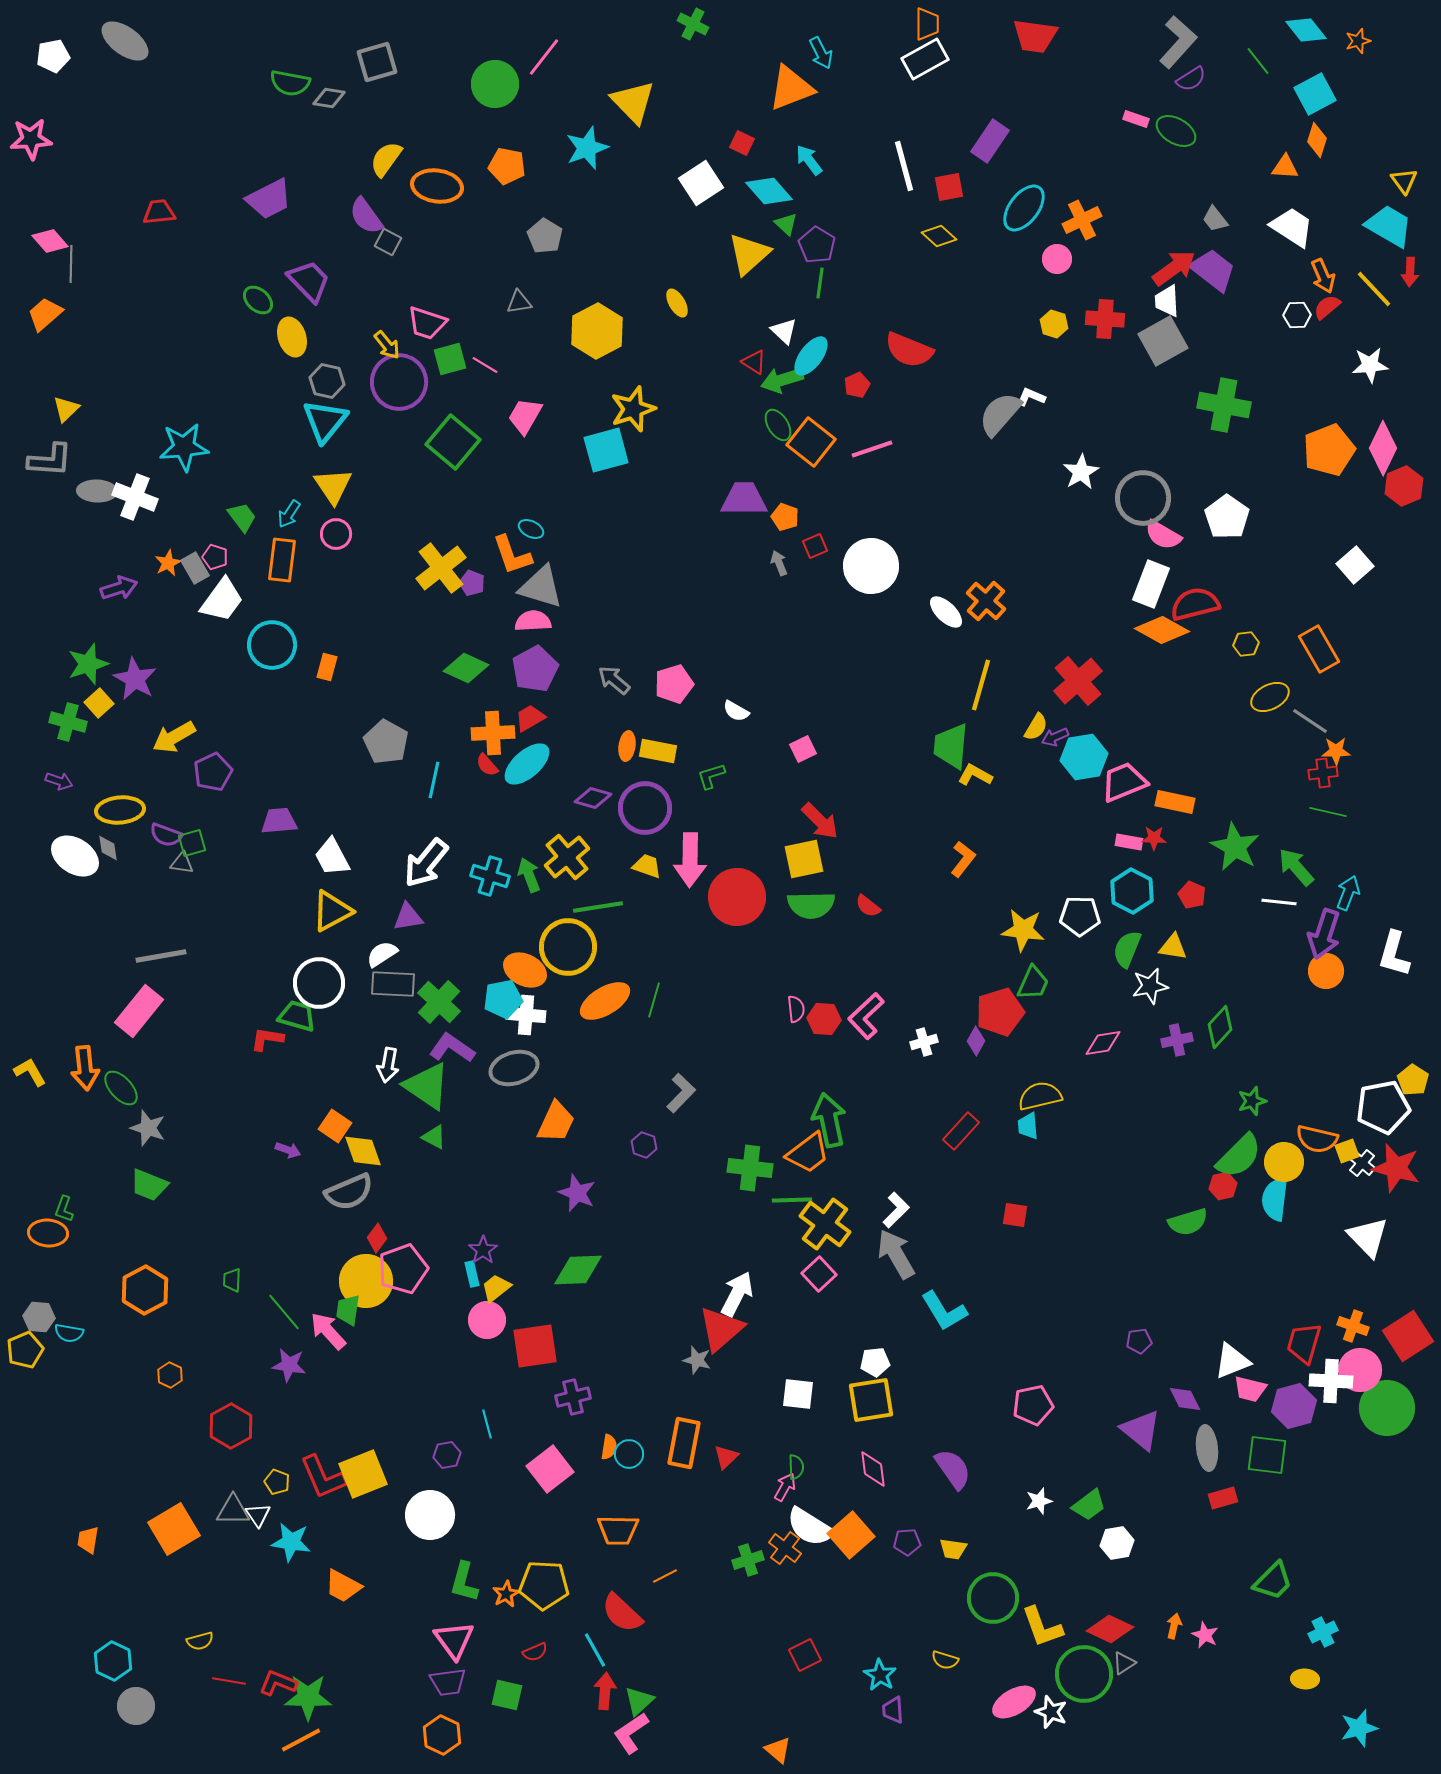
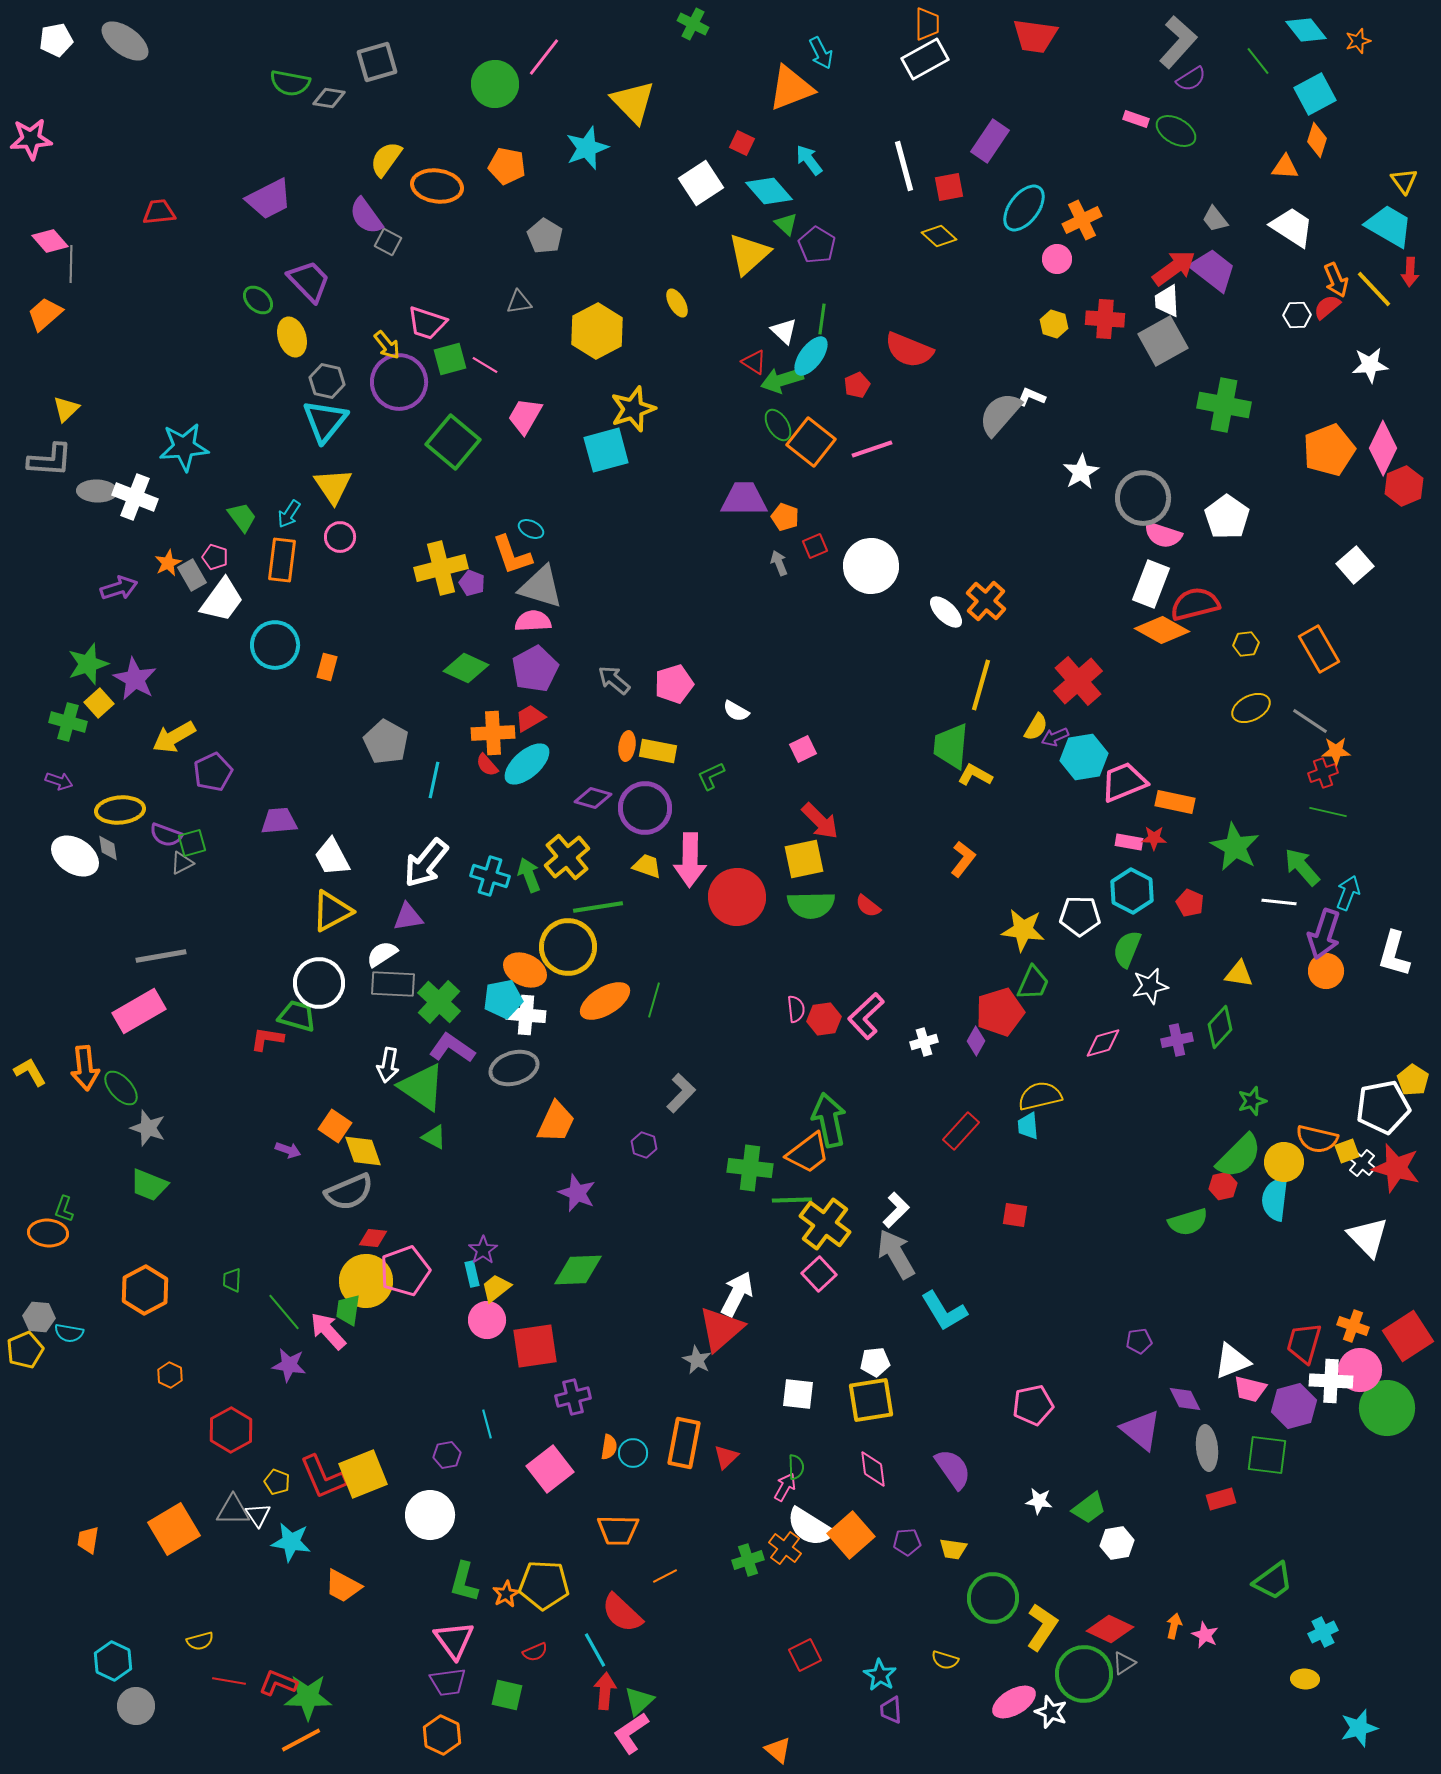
white pentagon at (53, 56): moved 3 px right, 16 px up
orange arrow at (1323, 276): moved 13 px right, 4 px down
green line at (820, 283): moved 2 px right, 36 px down
pink circle at (336, 534): moved 4 px right, 3 px down
pink semicircle at (1163, 535): rotated 12 degrees counterclockwise
gray rectangle at (195, 568): moved 3 px left, 7 px down
yellow cross at (441, 568): rotated 24 degrees clockwise
cyan circle at (272, 645): moved 3 px right
yellow ellipse at (1270, 697): moved 19 px left, 11 px down
red cross at (1323, 773): rotated 12 degrees counterclockwise
green L-shape at (711, 776): rotated 8 degrees counterclockwise
gray triangle at (182, 863): rotated 35 degrees counterclockwise
green arrow at (1296, 867): moved 6 px right
red pentagon at (1192, 895): moved 2 px left, 8 px down
yellow triangle at (1173, 947): moved 66 px right, 27 px down
pink rectangle at (139, 1011): rotated 21 degrees clockwise
red hexagon at (824, 1019): rotated 12 degrees counterclockwise
pink diamond at (1103, 1043): rotated 6 degrees counterclockwise
green triangle at (427, 1086): moved 5 px left, 1 px down
red diamond at (377, 1238): moved 4 px left; rotated 60 degrees clockwise
pink pentagon at (403, 1269): moved 2 px right, 2 px down
gray star at (697, 1360): rotated 12 degrees clockwise
red hexagon at (231, 1426): moved 4 px down
cyan circle at (629, 1454): moved 4 px right, 1 px up
red rectangle at (1223, 1498): moved 2 px left, 1 px down
white star at (1039, 1501): rotated 24 degrees clockwise
green trapezoid at (1089, 1505): moved 3 px down
green trapezoid at (1273, 1581): rotated 9 degrees clockwise
yellow L-shape at (1042, 1627): rotated 126 degrees counterclockwise
purple trapezoid at (893, 1710): moved 2 px left
